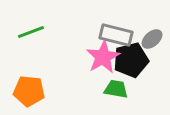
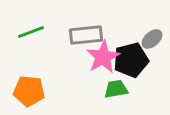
gray rectangle: moved 30 px left; rotated 20 degrees counterclockwise
green trapezoid: rotated 20 degrees counterclockwise
